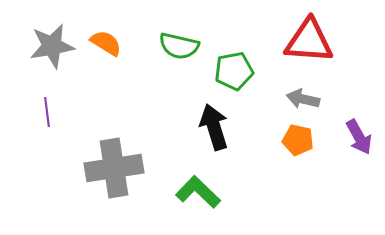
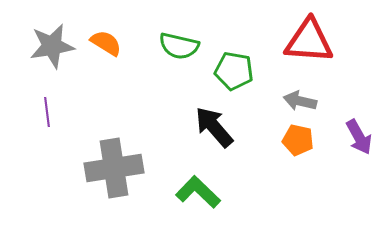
green pentagon: rotated 21 degrees clockwise
gray arrow: moved 3 px left, 2 px down
black arrow: rotated 24 degrees counterclockwise
